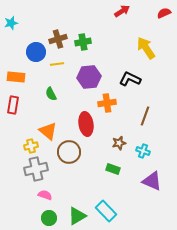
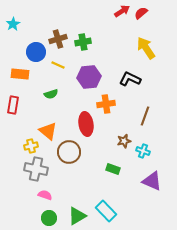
red semicircle: moved 23 px left; rotated 16 degrees counterclockwise
cyan star: moved 2 px right, 1 px down; rotated 16 degrees counterclockwise
yellow line: moved 1 px right, 1 px down; rotated 32 degrees clockwise
orange rectangle: moved 4 px right, 3 px up
green semicircle: rotated 80 degrees counterclockwise
orange cross: moved 1 px left, 1 px down
brown star: moved 5 px right, 2 px up
gray cross: rotated 25 degrees clockwise
